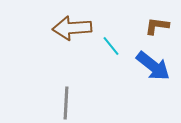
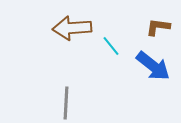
brown L-shape: moved 1 px right, 1 px down
